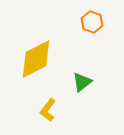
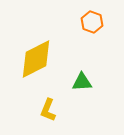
green triangle: rotated 35 degrees clockwise
yellow L-shape: rotated 15 degrees counterclockwise
